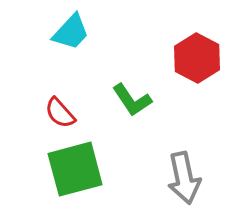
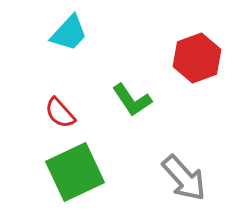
cyan trapezoid: moved 2 px left, 1 px down
red hexagon: rotated 12 degrees clockwise
green square: moved 3 px down; rotated 10 degrees counterclockwise
gray arrow: rotated 30 degrees counterclockwise
